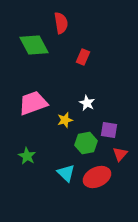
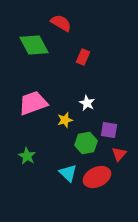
red semicircle: rotated 50 degrees counterclockwise
red triangle: moved 1 px left
cyan triangle: moved 2 px right
